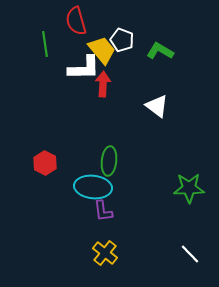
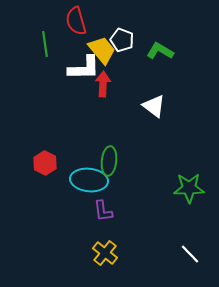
white triangle: moved 3 px left
cyan ellipse: moved 4 px left, 7 px up
